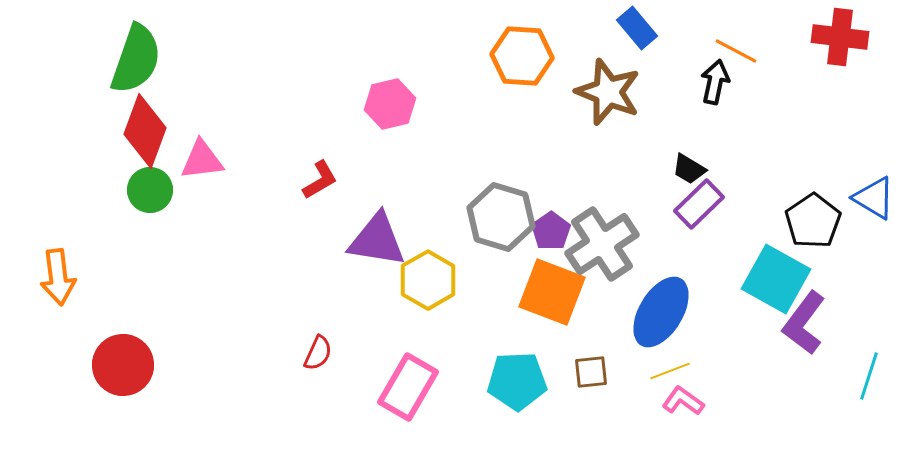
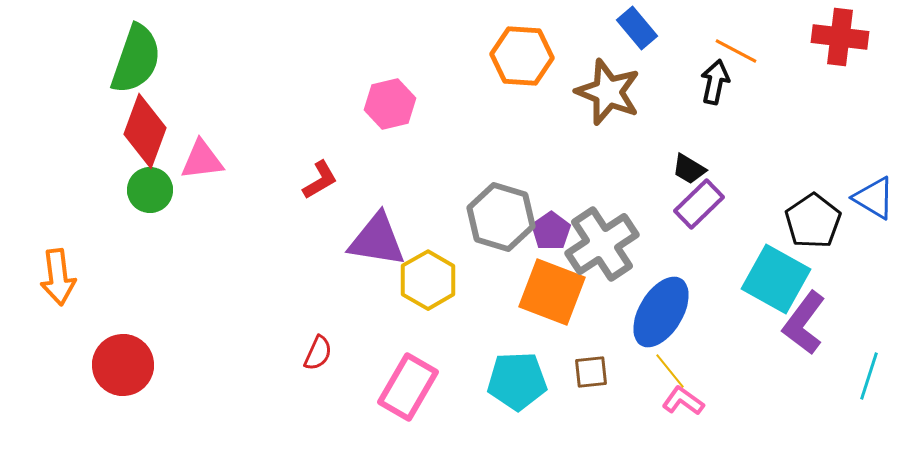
yellow line: rotated 72 degrees clockwise
